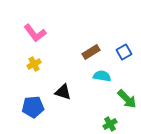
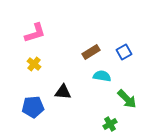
pink L-shape: rotated 70 degrees counterclockwise
yellow cross: rotated 24 degrees counterclockwise
black triangle: rotated 12 degrees counterclockwise
